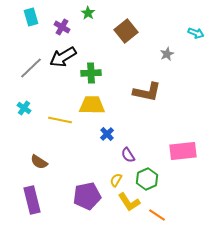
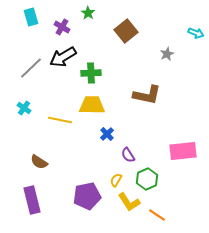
brown L-shape: moved 3 px down
